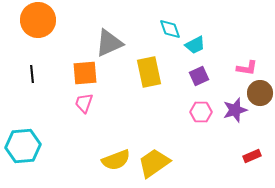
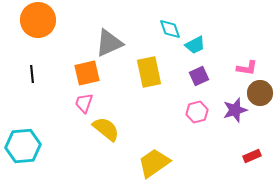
orange square: moved 2 px right; rotated 8 degrees counterclockwise
pink hexagon: moved 4 px left; rotated 15 degrees counterclockwise
yellow semicircle: moved 10 px left, 31 px up; rotated 120 degrees counterclockwise
